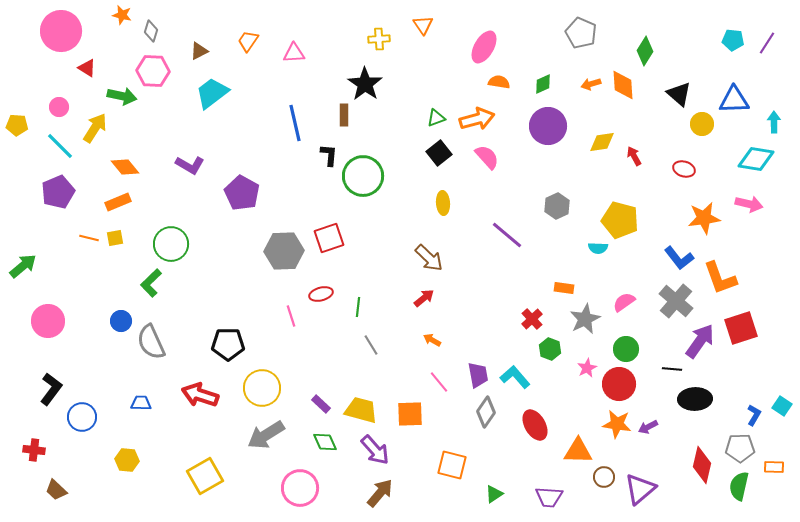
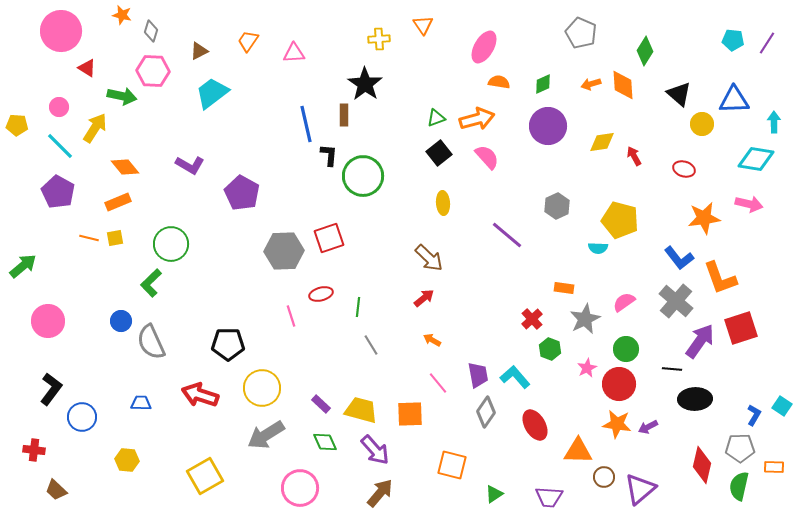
blue line at (295, 123): moved 11 px right, 1 px down
purple pentagon at (58, 192): rotated 20 degrees counterclockwise
pink line at (439, 382): moved 1 px left, 1 px down
